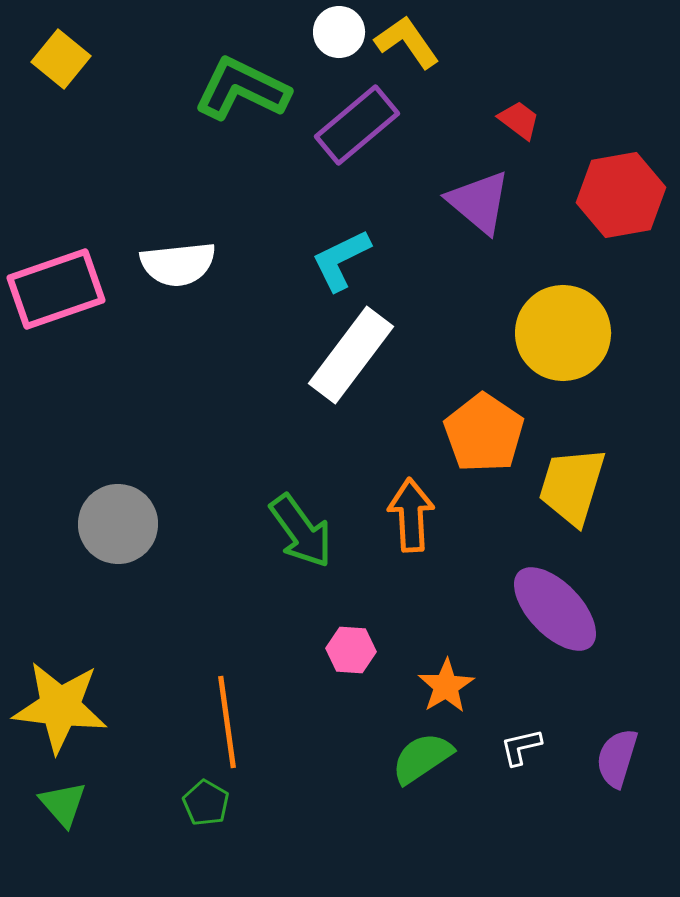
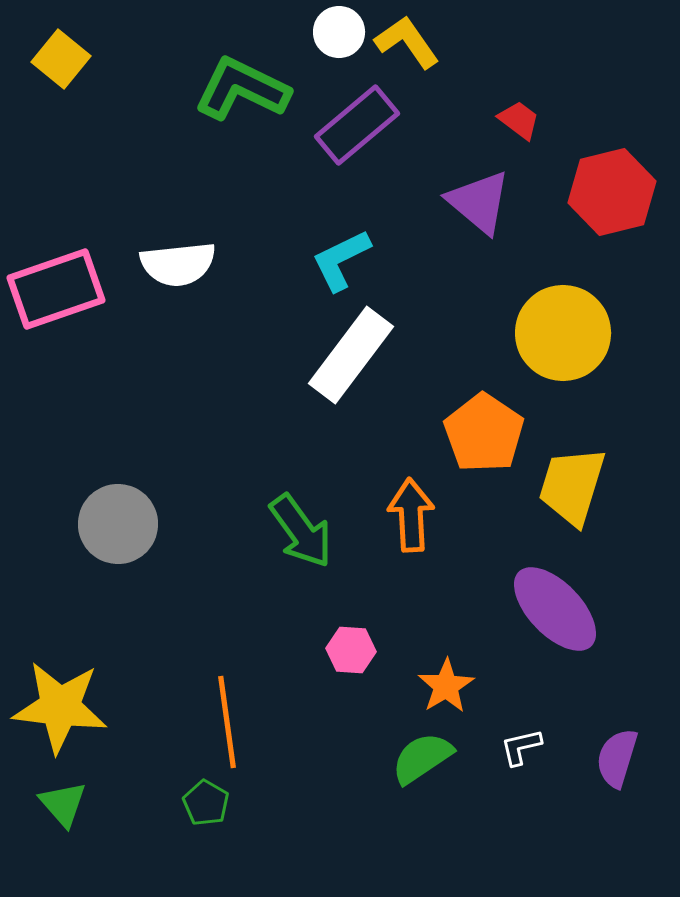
red hexagon: moved 9 px left, 3 px up; rotated 4 degrees counterclockwise
